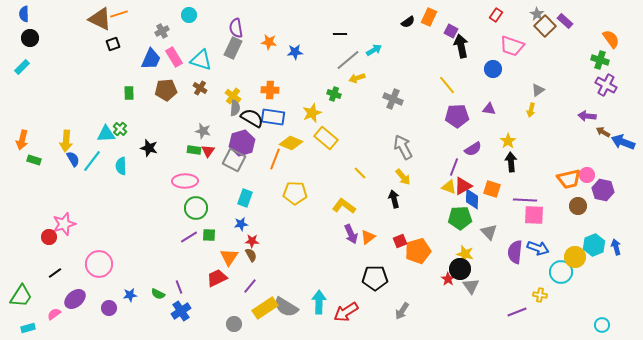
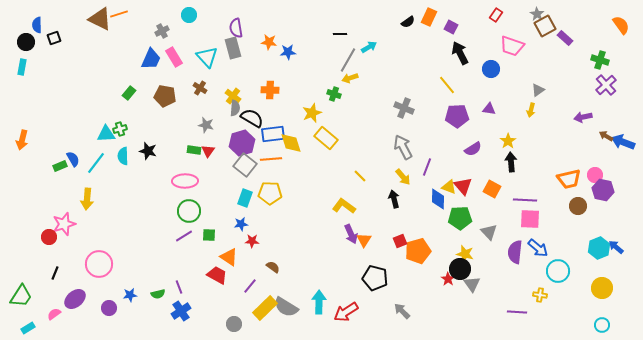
blue semicircle at (24, 14): moved 13 px right, 11 px down
purple rectangle at (565, 21): moved 17 px down
brown square at (545, 26): rotated 15 degrees clockwise
purple square at (451, 31): moved 4 px up
black circle at (30, 38): moved 4 px left, 4 px down
orange semicircle at (611, 39): moved 10 px right, 14 px up
black square at (113, 44): moved 59 px left, 6 px up
black arrow at (461, 46): moved 1 px left, 7 px down; rotated 15 degrees counterclockwise
gray rectangle at (233, 48): rotated 40 degrees counterclockwise
cyan arrow at (374, 50): moved 5 px left, 3 px up
blue star at (295, 52): moved 7 px left
cyan triangle at (201, 60): moved 6 px right, 3 px up; rotated 30 degrees clockwise
gray line at (348, 60): rotated 20 degrees counterclockwise
cyan rectangle at (22, 67): rotated 35 degrees counterclockwise
blue circle at (493, 69): moved 2 px left
yellow arrow at (357, 78): moved 7 px left
purple cross at (606, 85): rotated 20 degrees clockwise
brown pentagon at (166, 90): moved 1 px left, 6 px down; rotated 15 degrees clockwise
green rectangle at (129, 93): rotated 40 degrees clockwise
gray cross at (393, 99): moved 11 px right, 9 px down
purple arrow at (587, 116): moved 4 px left, 1 px down; rotated 18 degrees counterclockwise
blue rectangle at (273, 117): moved 17 px down; rotated 15 degrees counterclockwise
green cross at (120, 129): rotated 32 degrees clockwise
gray star at (203, 131): moved 3 px right, 6 px up
brown arrow at (603, 132): moved 3 px right, 4 px down
yellow arrow at (66, 141): moved 21 px right, 58 px down
yellow diamond at (291, 143): rotated 50 degrees clockwise
black star at (149, 148): moved 1 px left, 3 px down
orange line at (275, 159): moved 4 px left; rotated 65 degrees clockwise
green rectangle at (34, 160): moved 26 px right, 6 px down; rotated 40 degrees counterclockwise
gray square at (234, 160): moved 11 px right, 5 px down; rotated 10 degrees clockwise
cyan line at (92, 161): moved 4 px right, 2 px down
cyan semicircle at (121, 166): moved 2 px right, 10 px up
purple line at (454, 167): moved 27 px left
yellow line at (360, 173): moved 3 px down
pink circle at (587, 175): moved 8 px right
red triangle at (463, 186): rotated 42 degrees counterclockwise
orange square at (492, 189): rotated 12 degrees clockwise
yellow pentagon at (295, 193): moved 25 px left
blue diamond at (472, 199): moved 34 px left
green circle at (196, 208): moved 7 px left, 3 px down
pink square at (534, 215): moved 4 px left, 4 px down
purple line at (189, 237): moved 5 px left, 1 px up
orange triangle at (368, 237): moved 4 px left, 3 px down; rotated 21 degrees counterclockwise
cyan hexagon at (594, 245): moved 5 px right, 3 px down
blue arrow at (616, 247): rotated 35 degrees counterclockwise
blue arrow at (538, 248): rotated 20 degrees clockwise
brown semicircle at (251, 255): moved 22 px right, 12 px down; rotated 24 degrees counterclockwise
orange triangle at (229, 257): rotated 30 degrees counterclockwise
yellow circle at (575, 257): moved 27 px right, 31 px down
cyan circle at (561, 272): moved 3 px left, 1 px up
black line at (55, 273): rotated 32 degrees counterclockwise
red trapezoid at (217, 278): moved 3 px up; rotated 55 degrees clockwise
black pentagon at (375, 278): rotated 15 degrees clockwise
gray triangle at (471, 286): moved 1 px right, 2 px up
green semicircle at (158, 294): rotated 40 degrees counterclockwise
yellow rectangle at (265, 308): rotated 10 degrees counterclockwise
gray arrow at (402, 311): rotated 102 degrees clockwise
purple line at (517, 312): rotated 24 degrees clockwise
cyan rectangle at (28, 328): rotated 16 degrees counterclockwise
